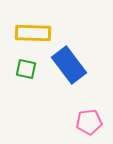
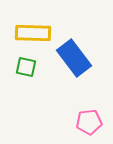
blue rectangle: moved 5 px right, 7 px up
green square: moved 2 px up
